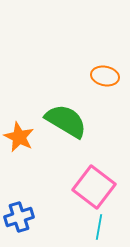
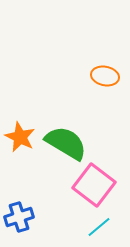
green semicircle: moved 22 px down
orange star: moved 1 px right
pink square: moved 2 px up
cyan line: rotated 40 degrees clockwise
